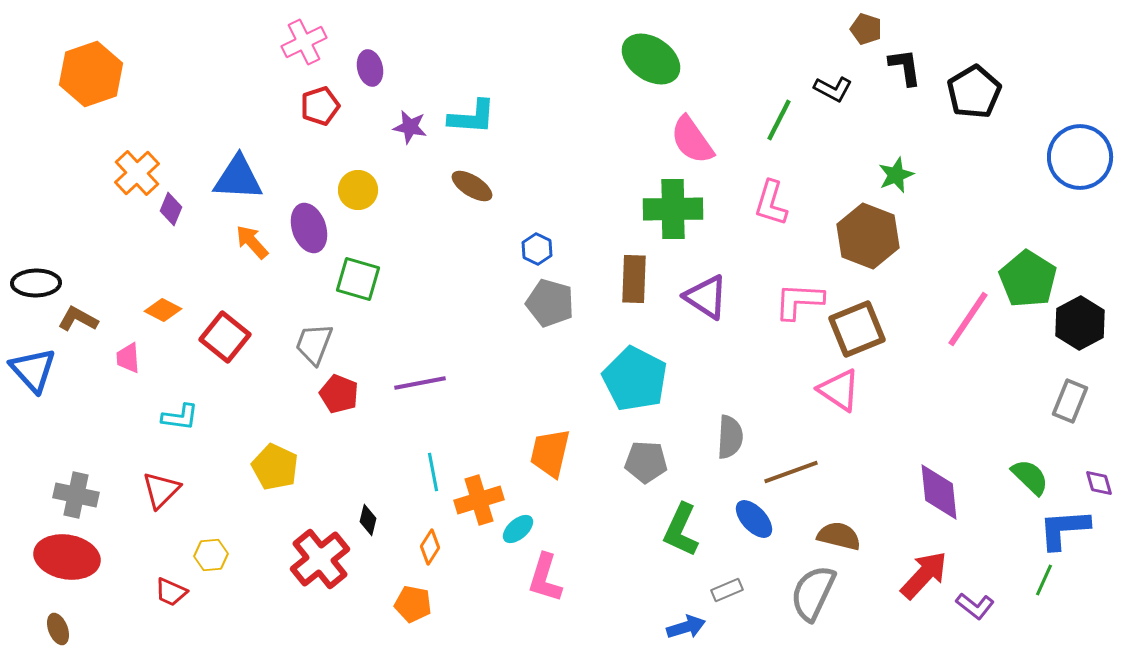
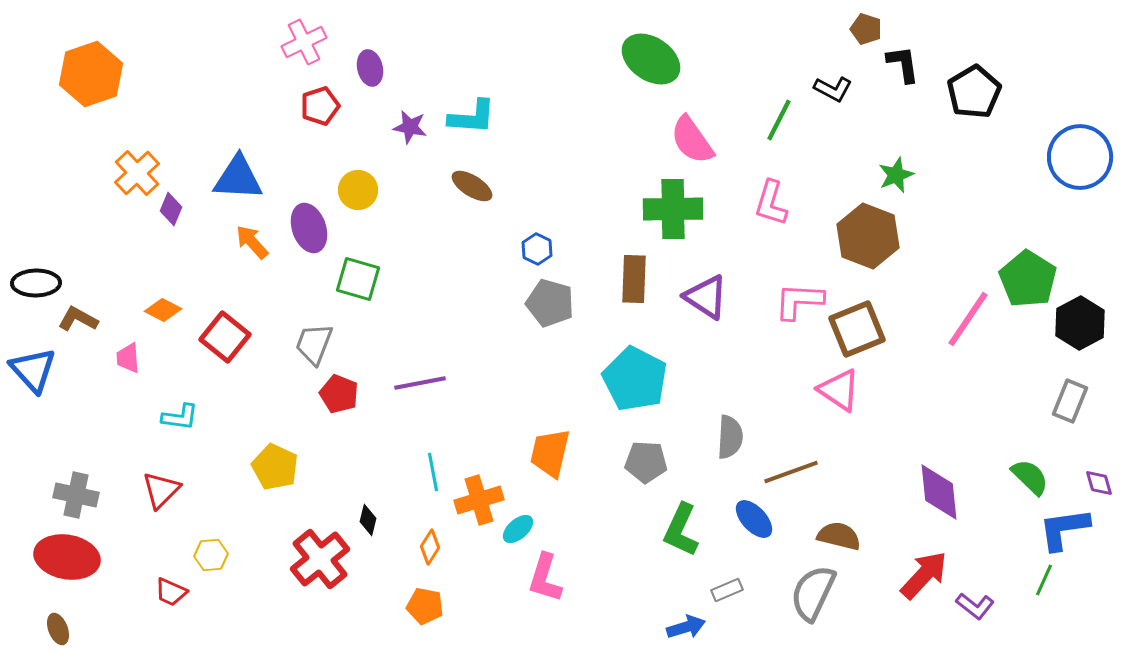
black L-shape at (905, 67): moved 2 px left, 3 px up
blue L-shape at (1064, 529): rotated 4 degrees counterclockwise
orange pentagon at (413, 604): moved 12 px right, 2 px down
